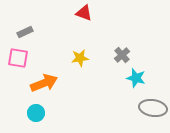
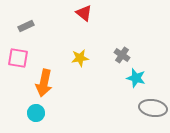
red triangle: rotated 18 degrees clockwise
gray rectangle: moved 1 px right, 6 px up
gray cross: rotated 14 degrees counterclockwise
orange arrow: rotated 124 degrees clockwise
